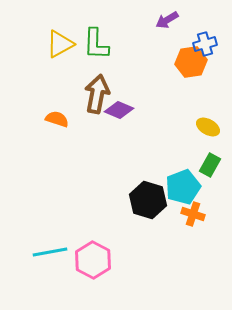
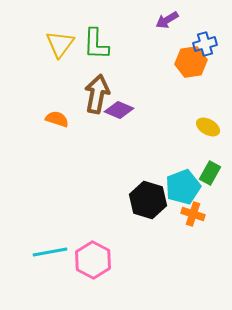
yellow triangle: rotated 24 degrees counterclockwise
green rectangle: moved 8 px down
